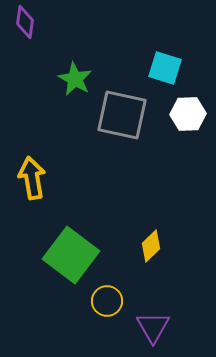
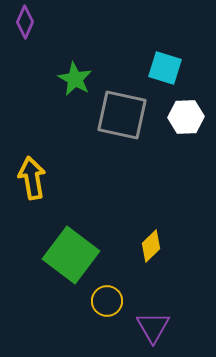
purple diamond: rotated 16 degrees clockwise
white hexagon: moved 2 px left, 3 px down
